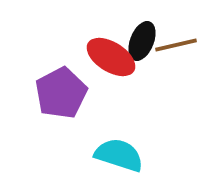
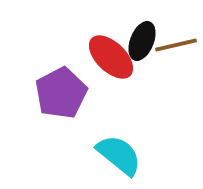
red ellipse: rotated 12 degrees clockwise
cyan semicircle: rotated 21 degrees clockwise
